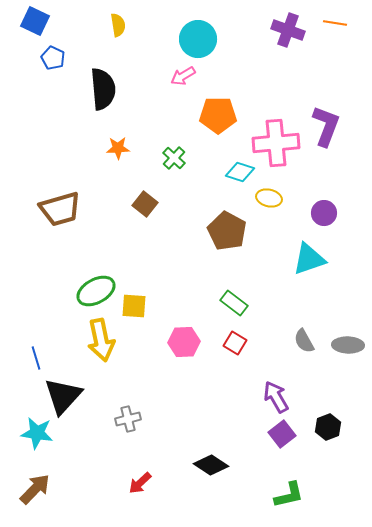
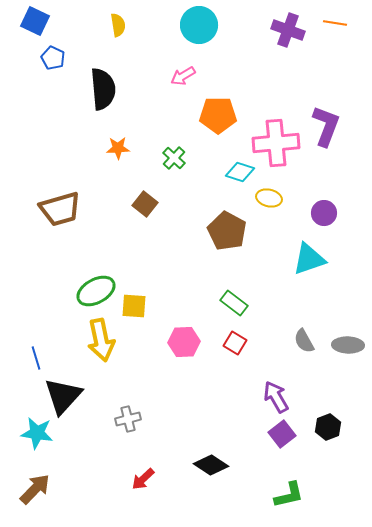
cyan circle: moved 1 px right, 14 px up
red arrow: moved 3 px right, 4 px up
